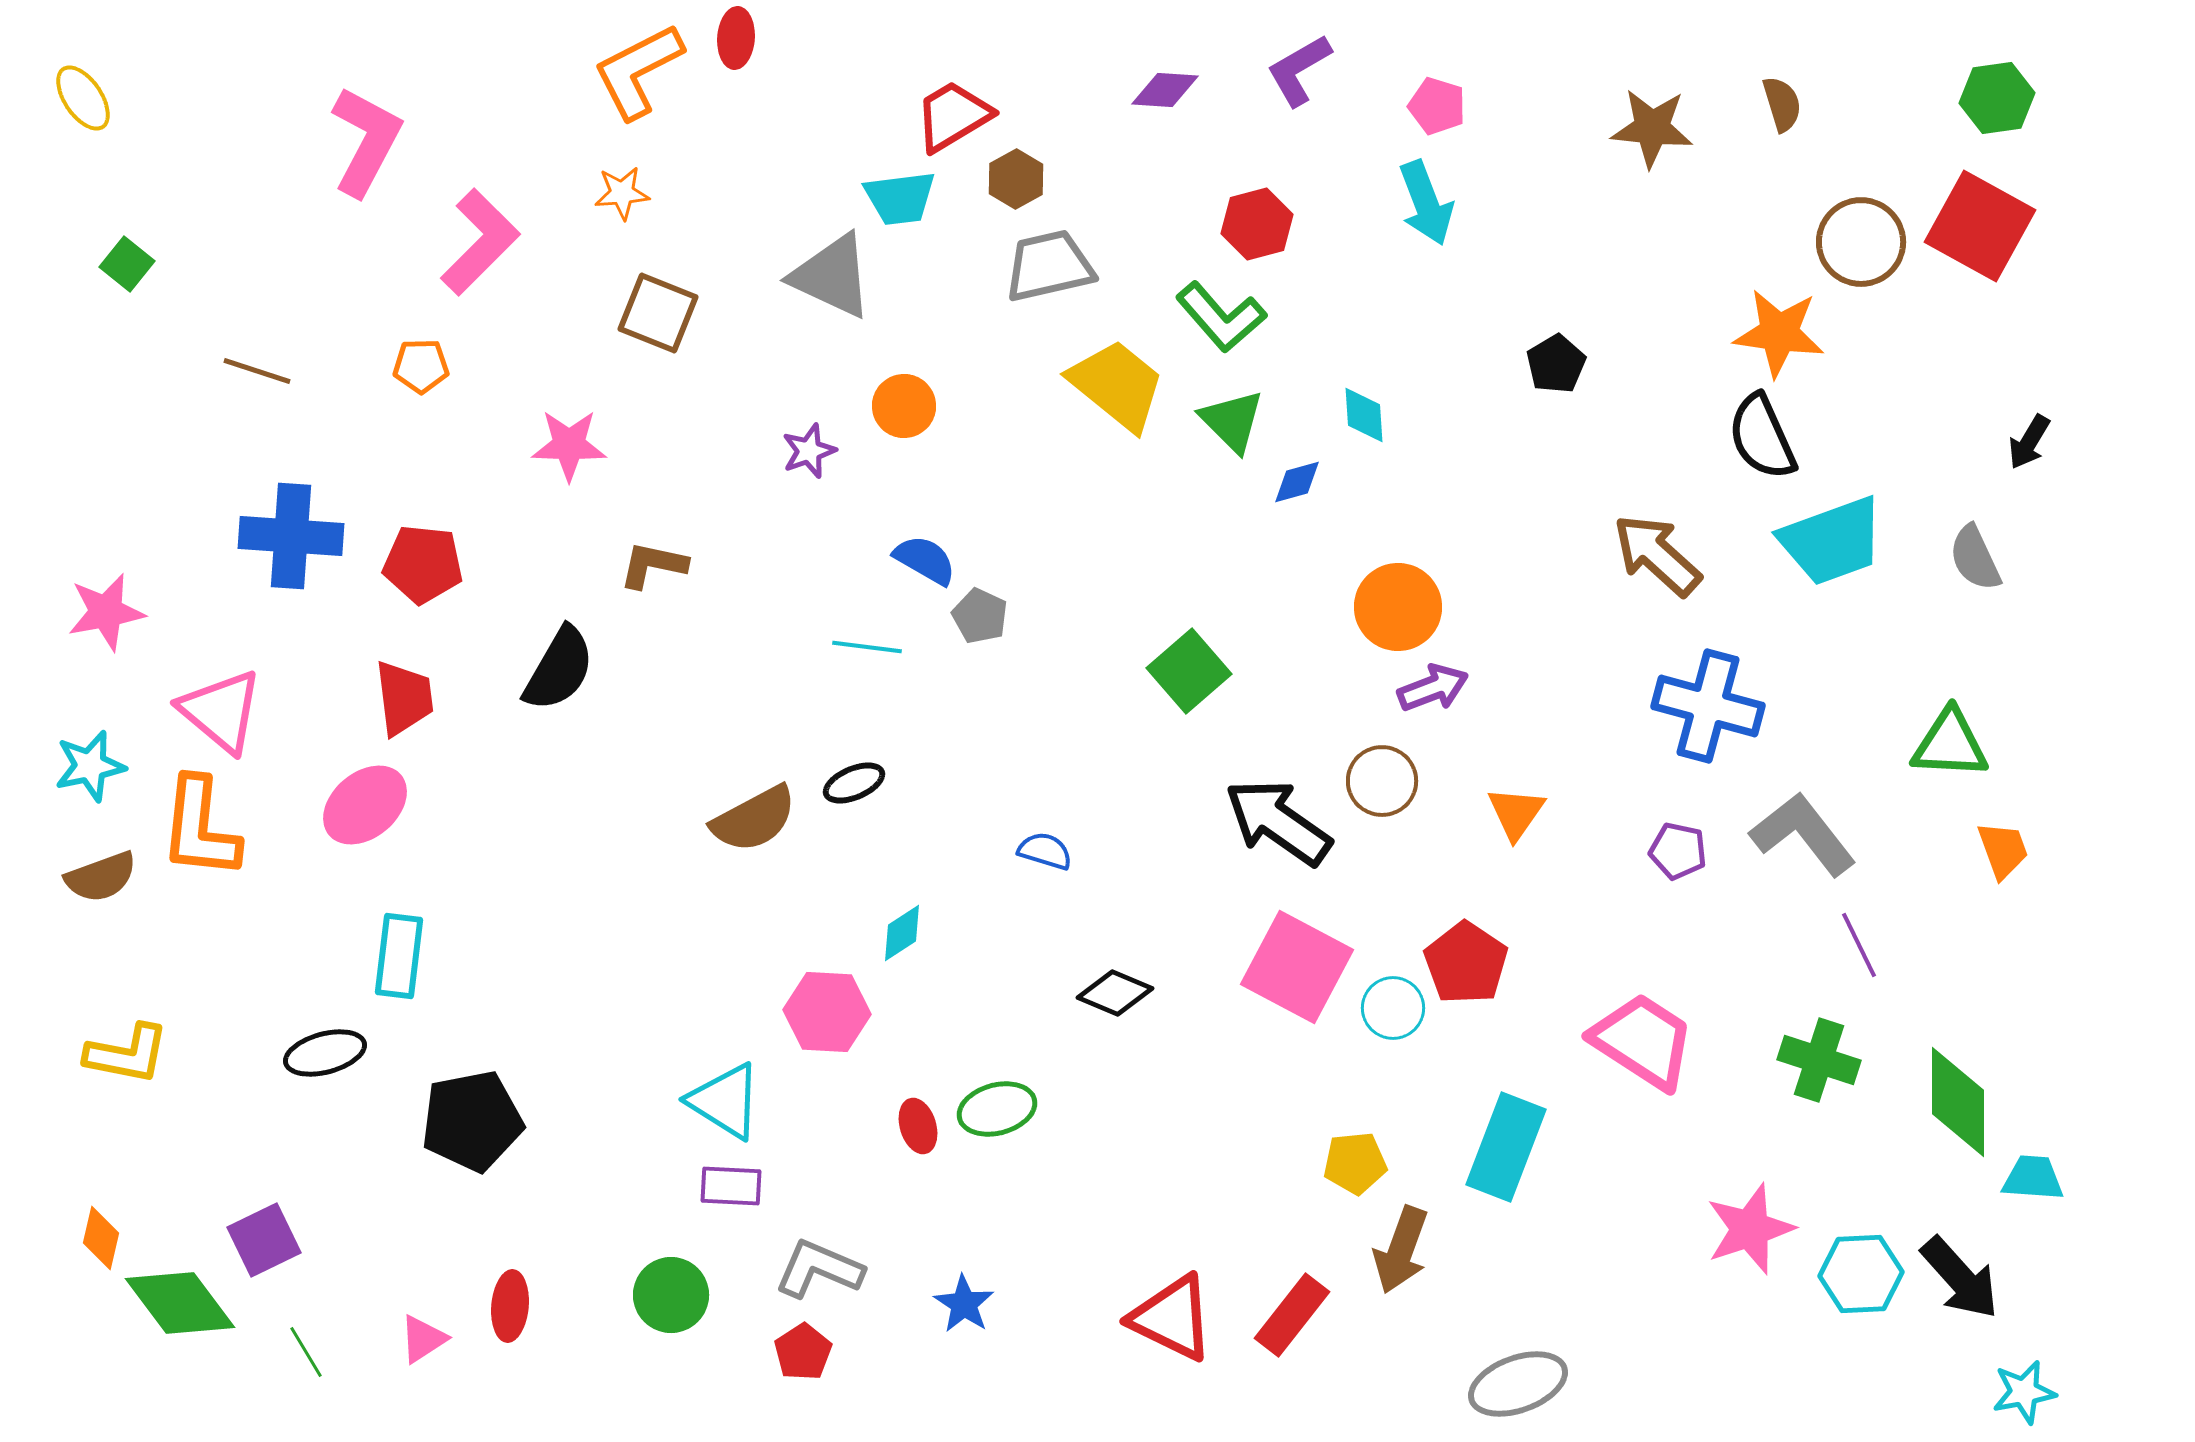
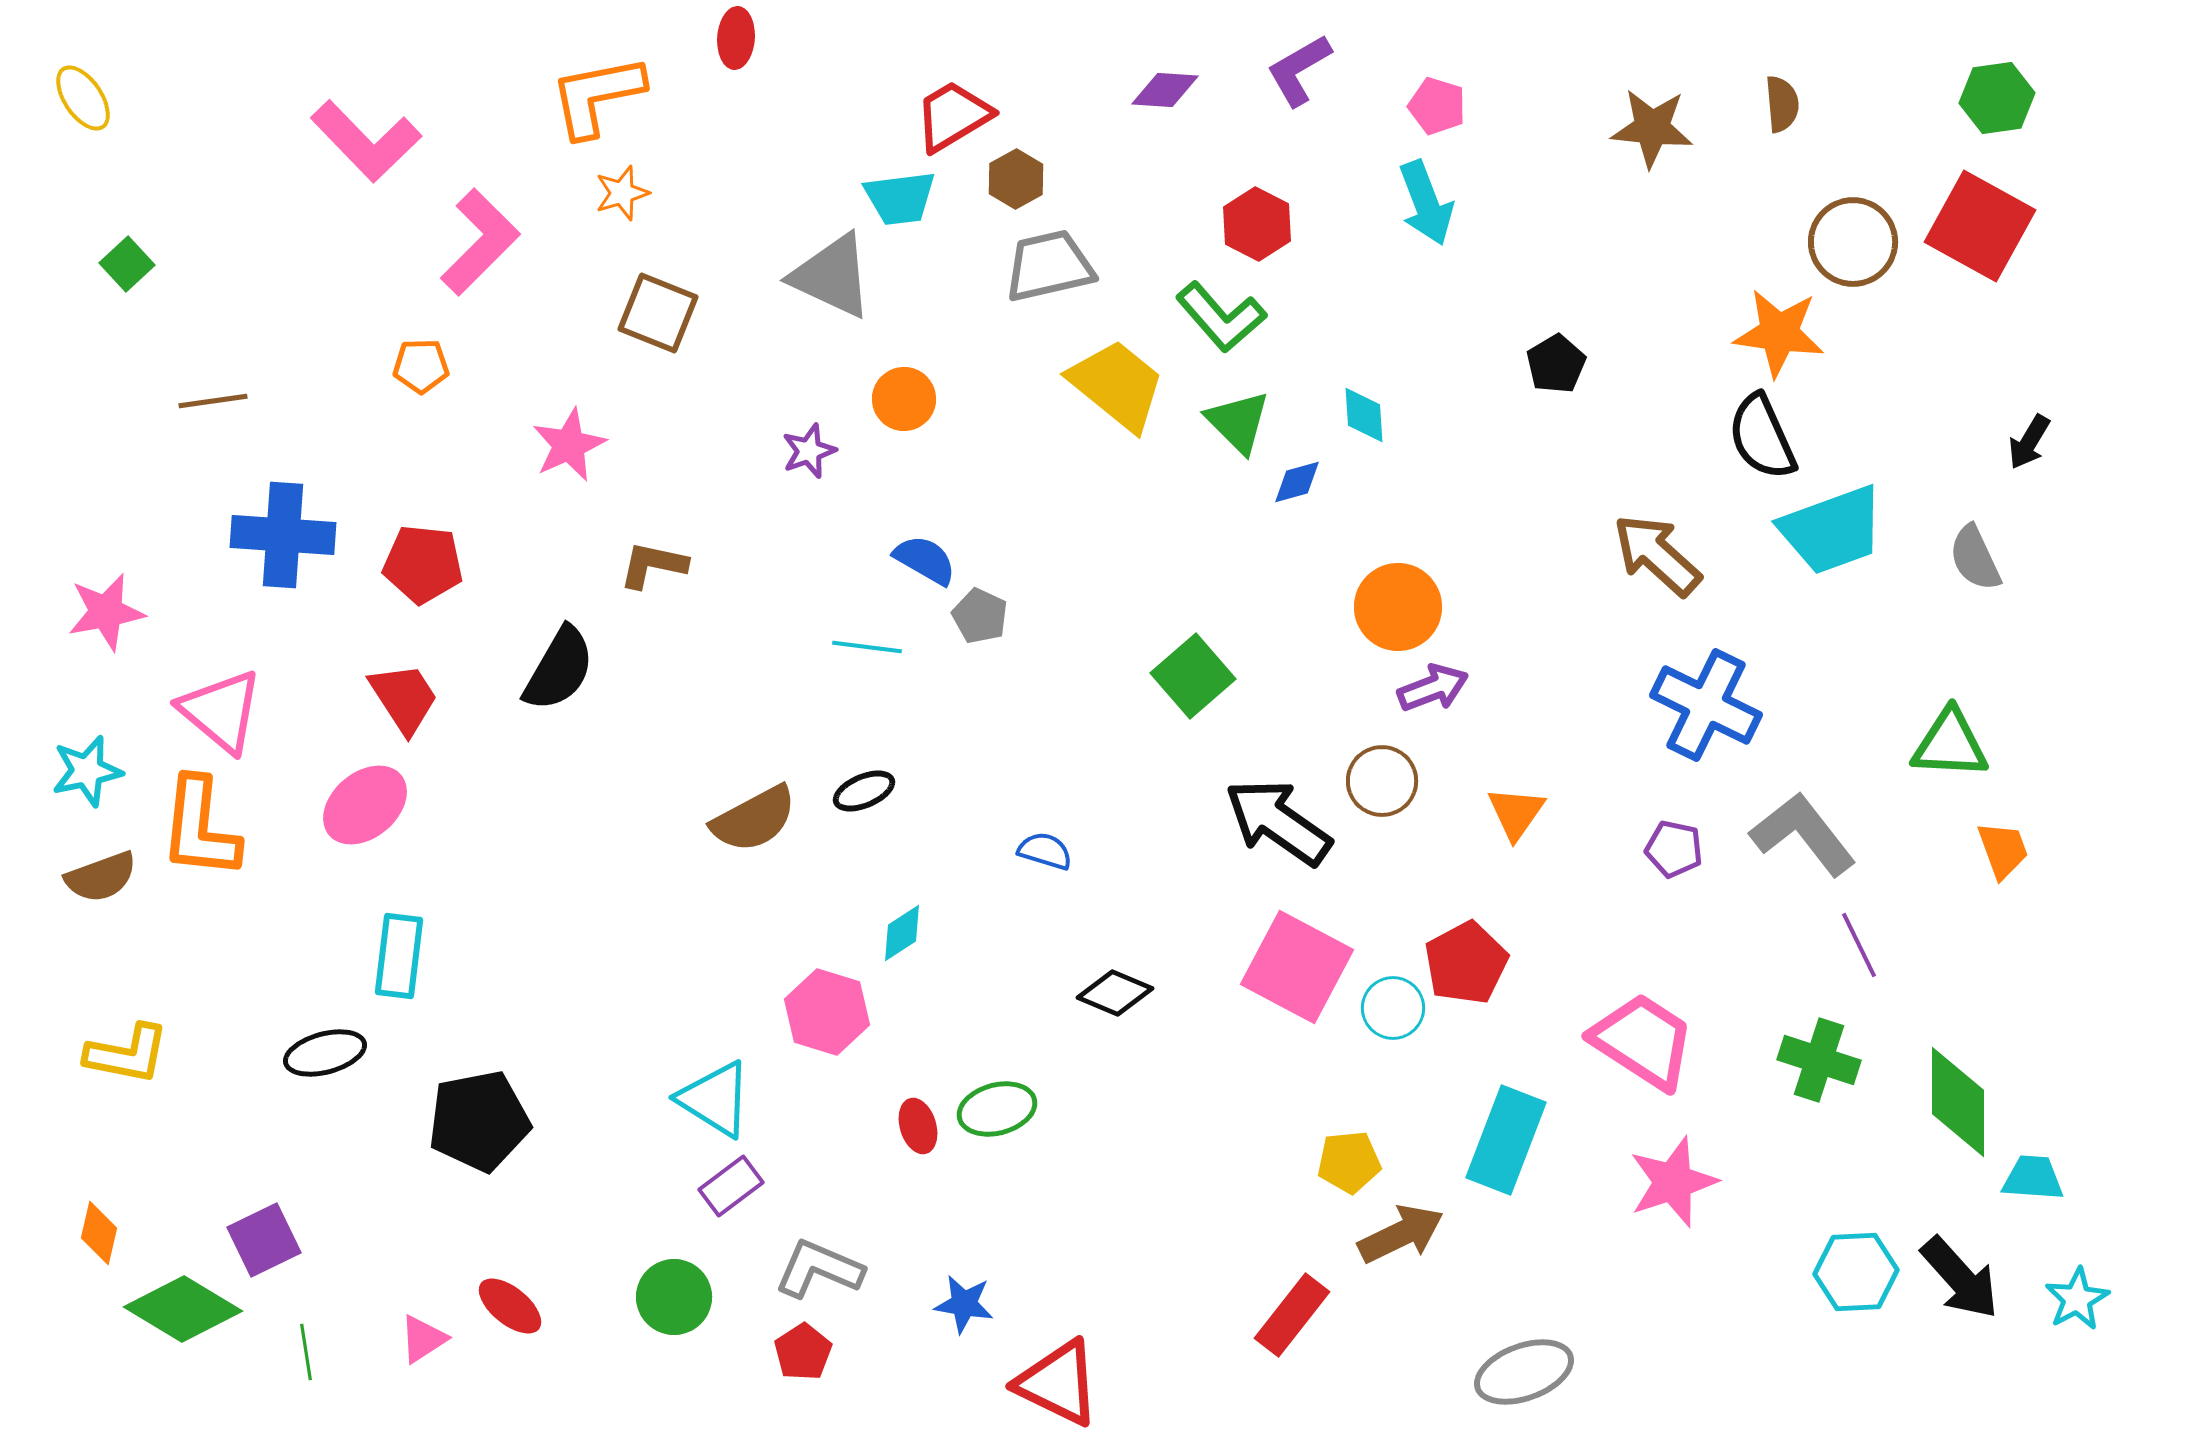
orange L-shape at (638, 71): moved 41 px left, 25 px down; rotated 16 degrees clockwise
brown semicircle at (1782, 104): rotated 12 degrees clockwise
pink L-shape at (366, 141): rotated 108 degrees clockwise
orange star at (622, 193): rotated 12 degrees counterclockwise
red hexagon at (1257, 224): rotated 18 degrees counterclockwise
brown circle at (1861, 242): moved 8 px left
green square at (127, 264): rotated 8 degrees clockwise
brown line at (257, 371): moved 44 px left, 30 px down; rotated 26 degrees counterclockwise
orange circle at (904, 406): moved 7 px up
green triangle at (1232, 421): moved 6 px right, 1 px down
pink star at (569, 445): rotated 26 degrees counterclockwise
blue cross at (291, 536): moved 8 px left, 1 px up
cyan trapezoid at (1832, 541): moved 11 px up
green square at (1189, 671): moved 4 px right, 5 px down
red trapezoid at (404, 698): rotated 26 degrees counterclockwise
blue cross at (1708, 706): moved 2 px left, 1 px up; rotated 11 degrees clockwise
cyan star at (90, 766): moved 3 px left, 5 px down
black ellipse at (854, 783): moved 10 px right, 8 px down
purple pentagon at (1678, 851): moved 4 px left, 2 px up
red pentagon at (1466, 963): rotated 10 degrees clockwise
pink hexagon at (827, 1012): rotated 14 degrees clockwise
cyan triangle at (725, 1101): moved 10 px left, 2 px up
black pentagon at (472, 1121): moved 7 px right
cyan rectangle at (1506, 1147): moved 7 px up
yellow pentagon at (1355, 1163): moved 6 px left, 1 px up
purple rectangle at (731, 1186): rotated 40 degrees counterclockwise
pink star at (1750, 1229): moved 77 px left, 47 px up
orange diamond at (101, 1238): moved 2 px left, 5 px up
brown arrow at (1401, 1250): moved 16 px up; rotated 136 degrees counterclockwise
cyan hexagon at (1861, 1274): moved 5 px left, 2 px up
green circle at (671, 1295): moved 3 px right, 2 px down
green diamond at (180, 1303): moved 3 px right, 6 px down; rotated 22 degrees counterclockwise
blue star at (964, 1304): rotated 24 degrees counterclockwise
red ellipse at (510, 1306): rotated 56 degrees counterclockwise
red triangle at (1172, 1318): moved 114 px left, 65 px down
green line at (306, 1352): rotated 22 degrees clockwise
gray ellipse at (1518, 1384): moved 6 px right, 12 px up
cyan star at (2024, 1392): moved 53 px right, 93 px up; rotated 18 degrees counterclockwise
